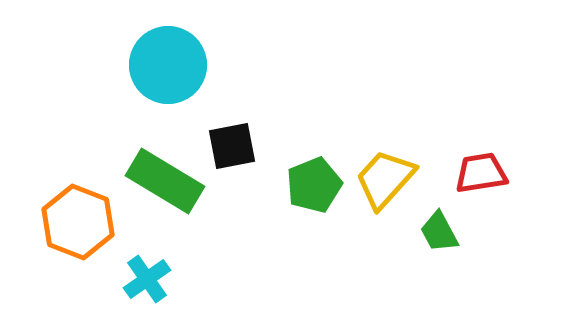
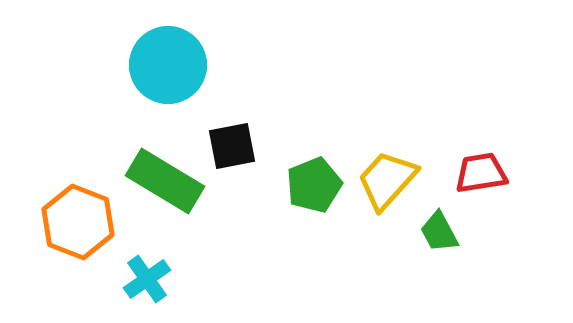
yellow trapezoid: moved 2 px right, 1 px down
